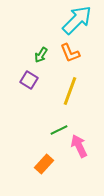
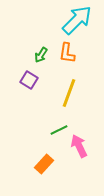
orange L-shape: moved 3 px left; rotated 30 degrees clockwise
yellow line: moved 1 px left, 2 px down
